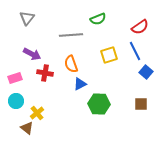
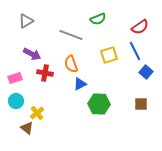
gray triangle: moved 1 px left, 3 px down; rotated 21 degrees clockwise
gray line: rotated 25 degrees clockwise
